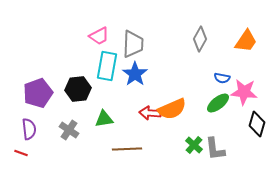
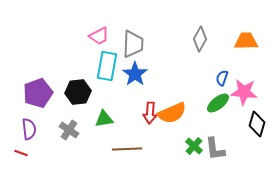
orange trapezoid: rotated 125 degrees counterclockwise
blue semicircle: rotated 98 degrees clockwise
black hexagon: moved 3 px down
orange semicircle: moved 4 px down
red arrow: rotated 90 degrees counterclockwise
green cross: moved 1 px down
